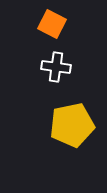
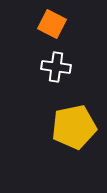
yellow pentagon: moved 2 px right, 2 px down
